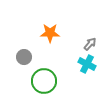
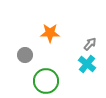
gray circle: moved 1 px right, 2 px up
cyan cross: rotated 12 degrees clockwise
green circle: moved 2 px right
